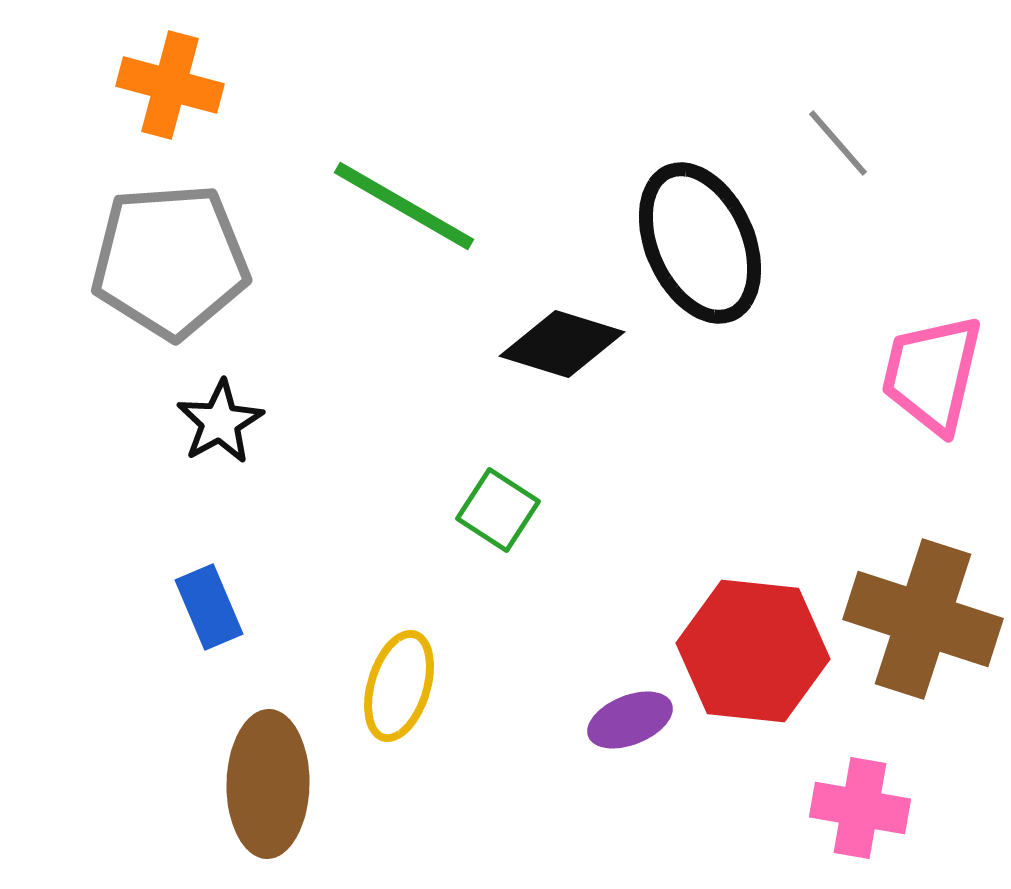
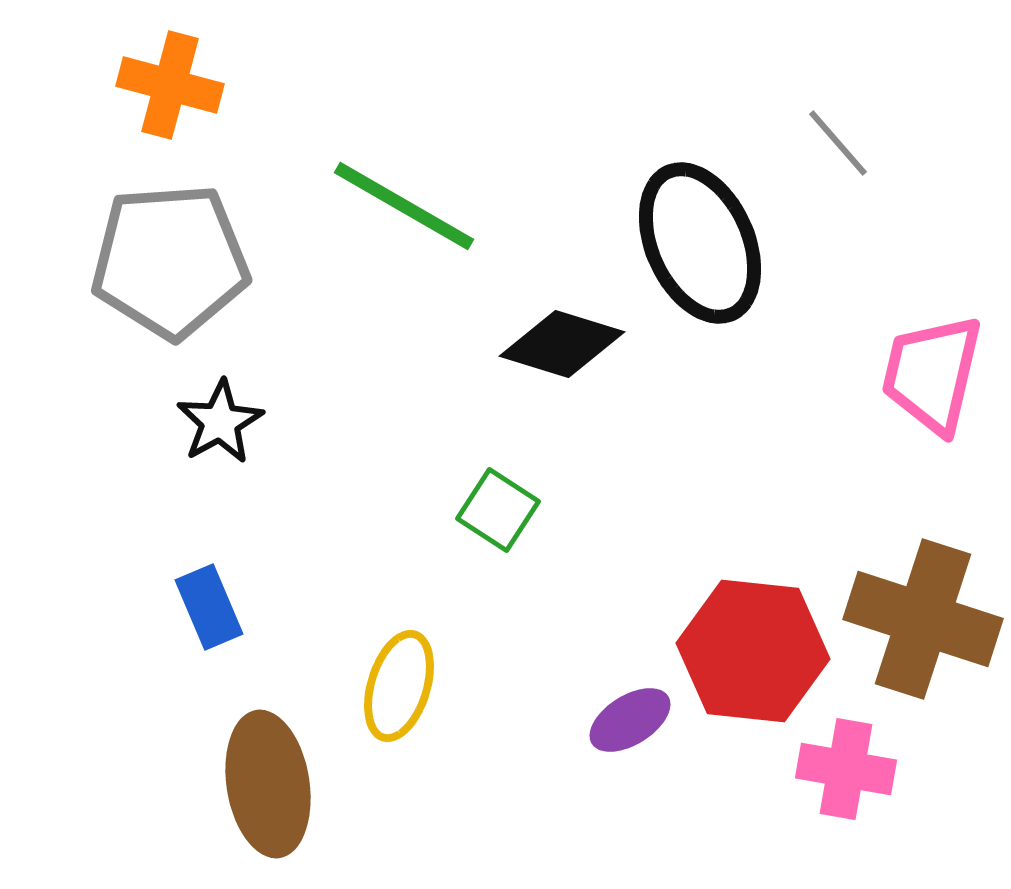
purple ellipse: rotated 10 degrees counterclockwise
brown ellipse: rotated 10 degrees counterclockwise
pink cross: moved 14 px left, 39 px up
